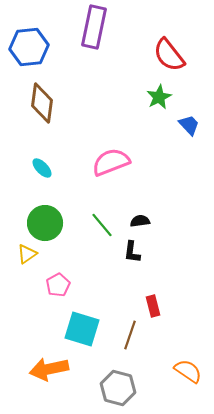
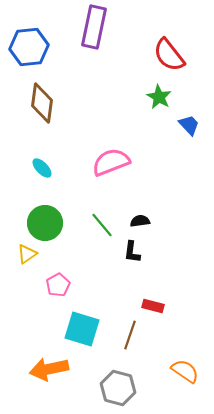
green star: rotated 15 degrees counterclockwise
red rectangle: rotated 60 degrees counterclockwise
orange semicircle: moved 3 px left
